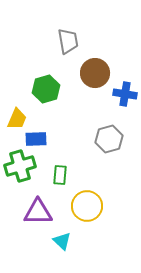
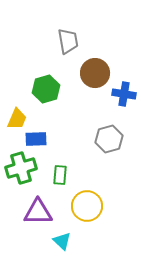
blue cross: moved 1 px left
green cross: moved 1 px right, 2 px down
